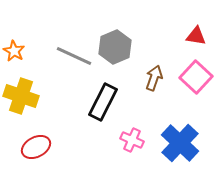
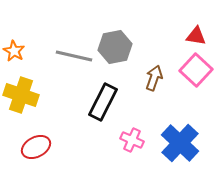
gray hexagon: rotated 12 degrees clockwise
gray line: rotated 12 degrees counterclockwise
pink square: moved 7 px up
yellow cross: moved 1 px up
